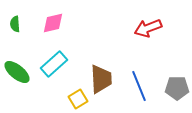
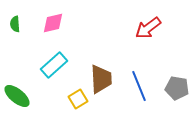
red arrow: rotated 16 degrees counterclockwise
cyan rectangle: moved 1 px down
green ellipse: moved 24 px down
gray pentagon: rotated 10 degrees clockwise
